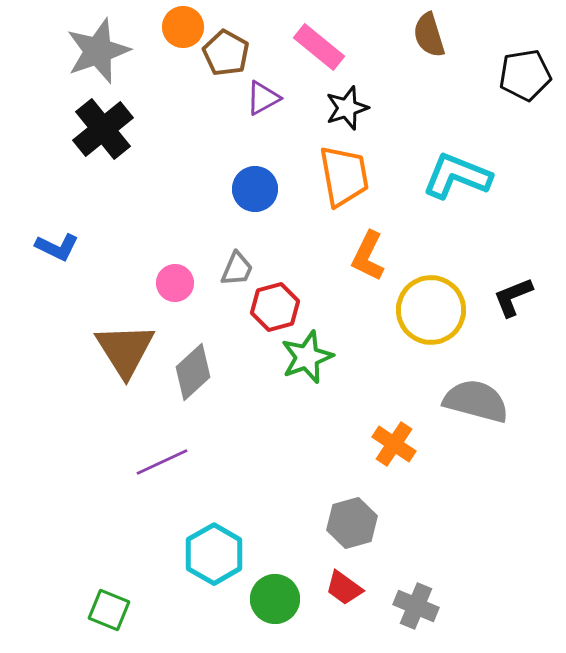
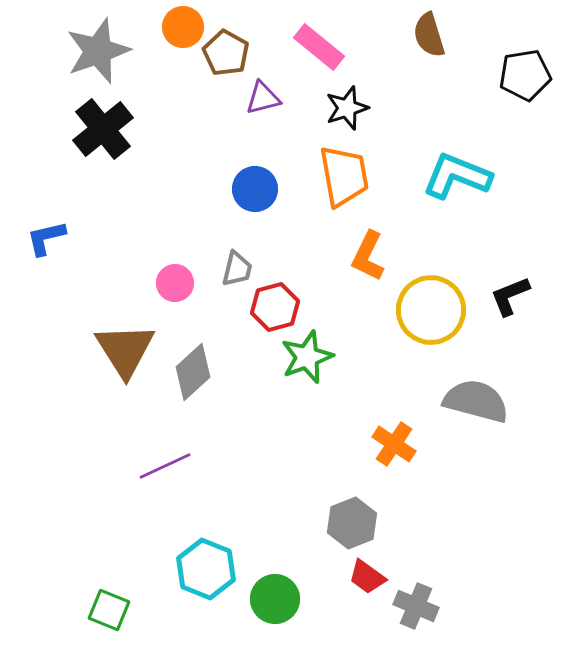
purple triangle: rotated 15 degrees clockwise
blue L-shape: moved 11 px left, 9 px up; rotated 141 degrees clockwise
gray trapezoid: rotated 9 degrees counterclockwise
black L-shape: moved 3 px left, 1 px up
purple line: moved 3 px right, 4 px down
gray hexagon: rotated 6 degrees counterclockwise
cyan hexagon: moved 8 px left, 15 px down; rotated 8 degrees counterclockwise
red trapezoid: moved 23 px right, 11 px up
